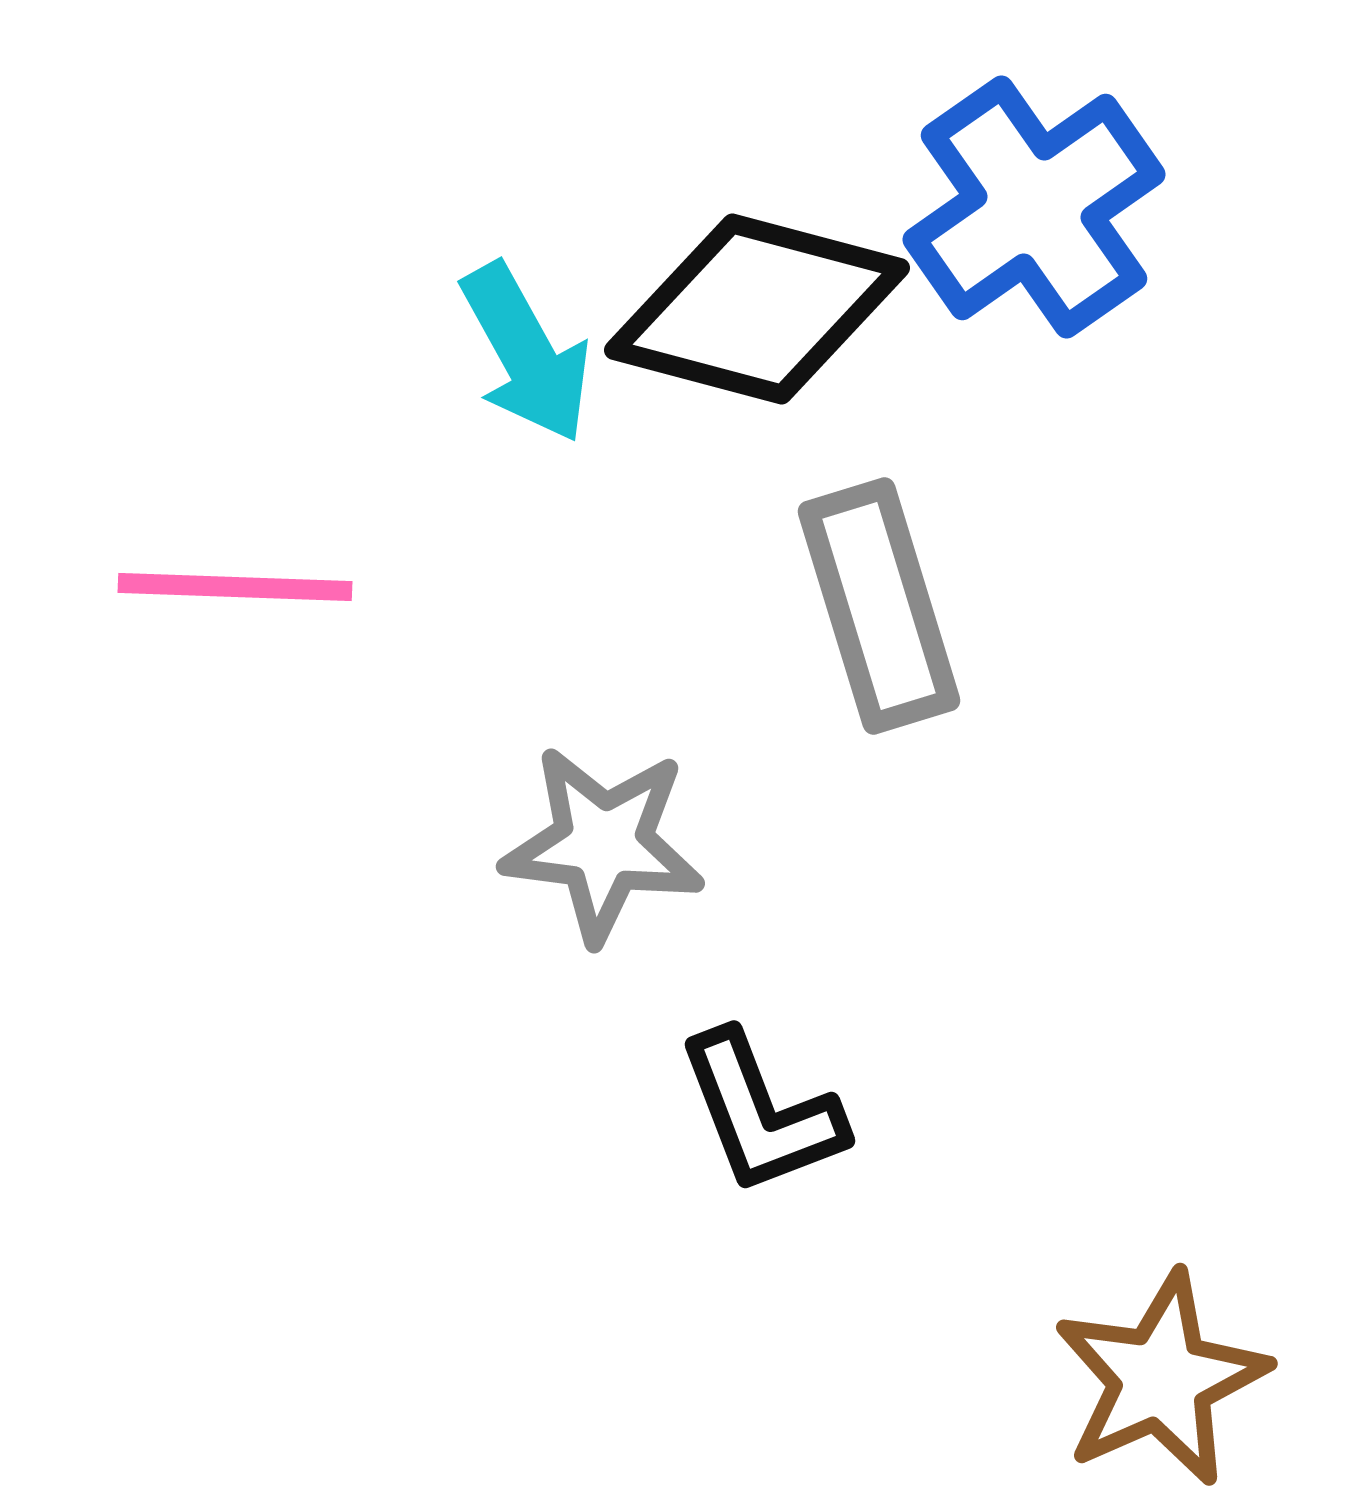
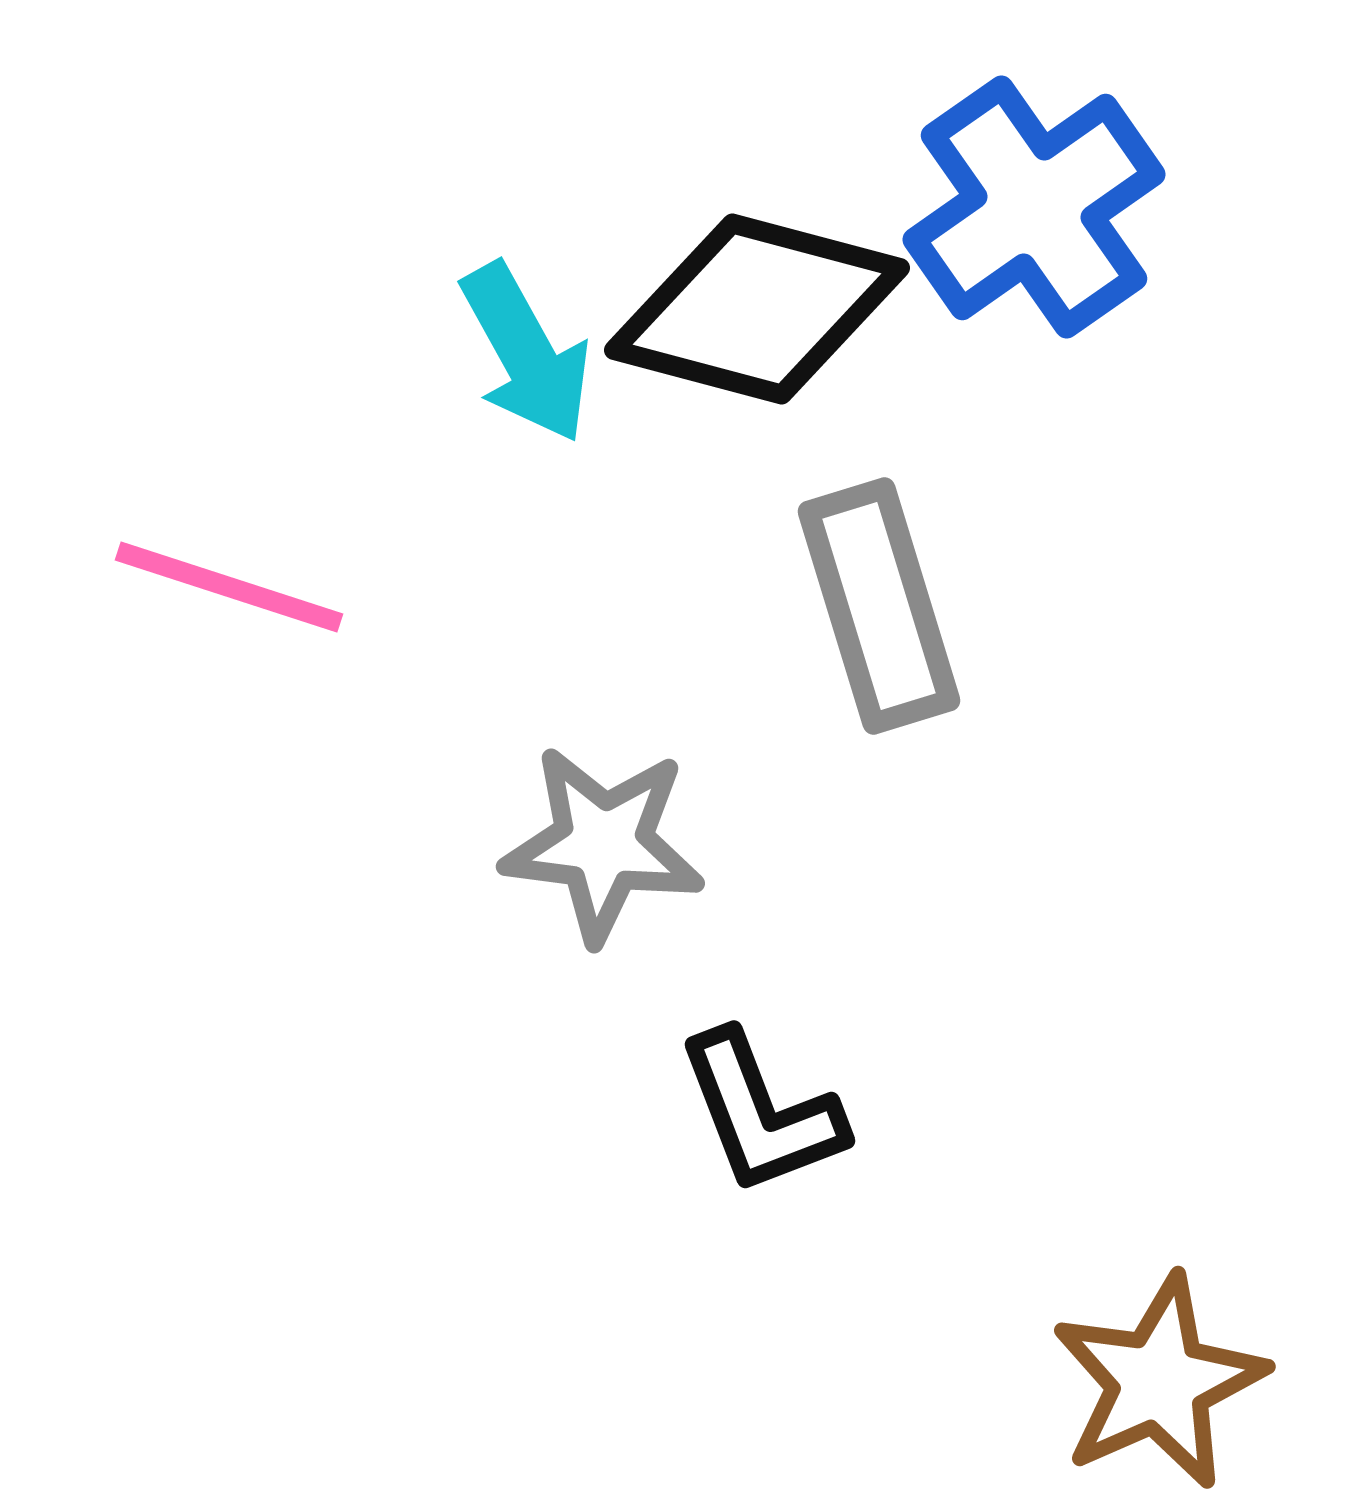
pink line: moved 6 px left; rotated 16 degrees clockwise
brown star: moved 2 px left, 3 px down
